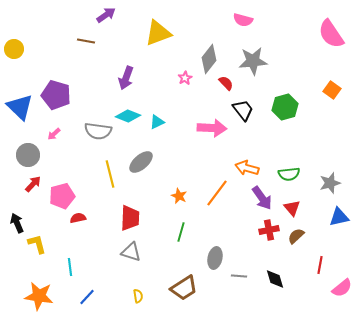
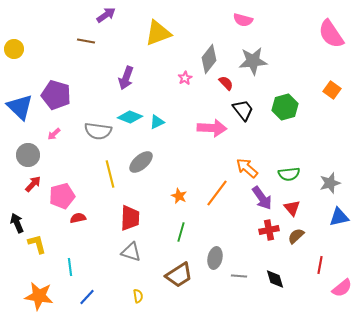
cyan diamond at (128, 116): moved 2 px right, 1 px down
orange arrow at (247, 168): rotated 25 degrees clockwise
brown trapezoid at (184, 288): moved 5 px left, 13 px up
